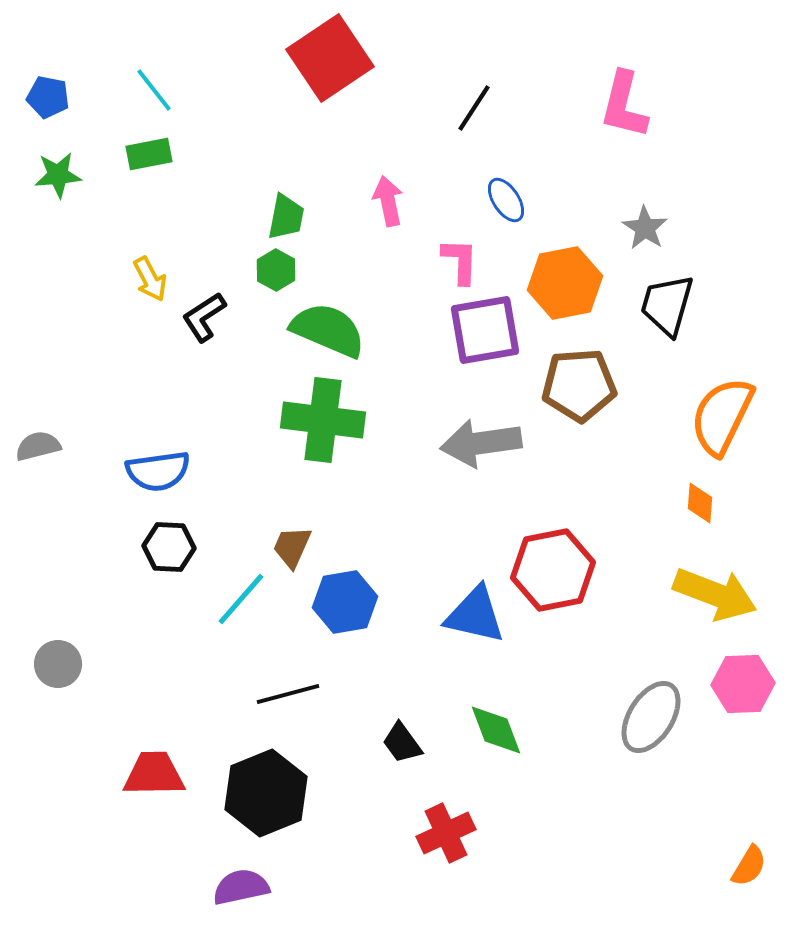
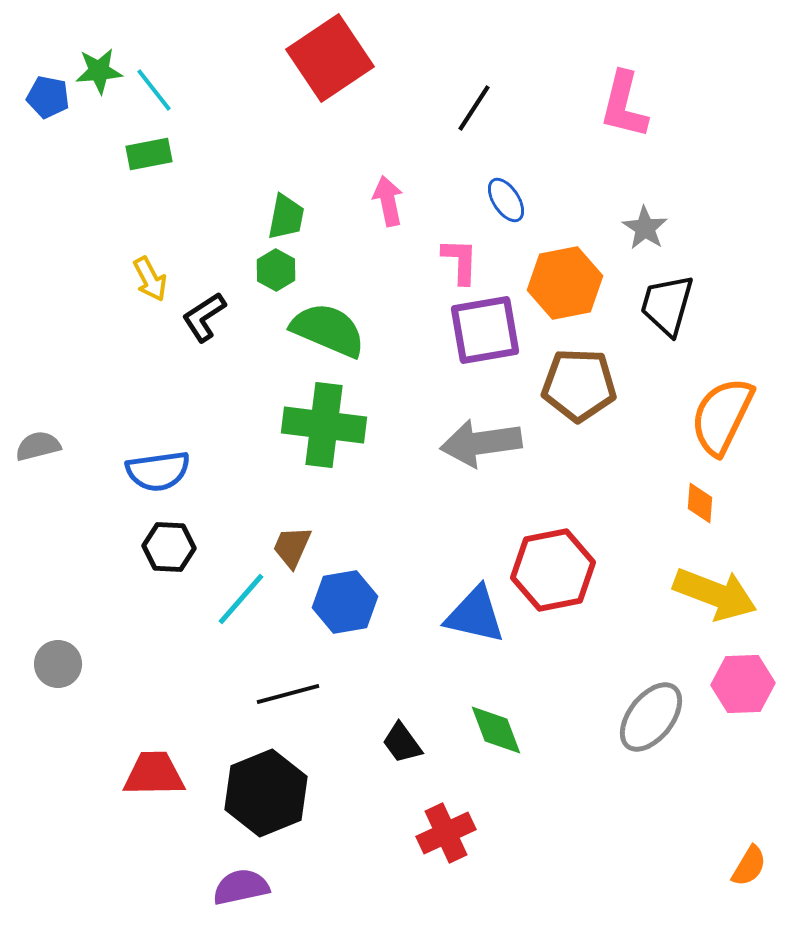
green star at (58, 175): moved 41 px right, 104 px up
brown pentagon at (579, 385): rotated 6 degrees clockwise
green cross at (323, 420): moved 1 px right, 5 px down
gray ellipse at (651, 717): rotated 6 degrees clockwise
